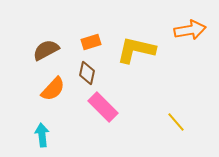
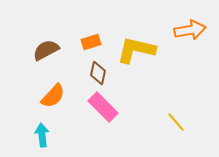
brown diamond: moved 11 px right
orange semicircle: moved 7 px down
